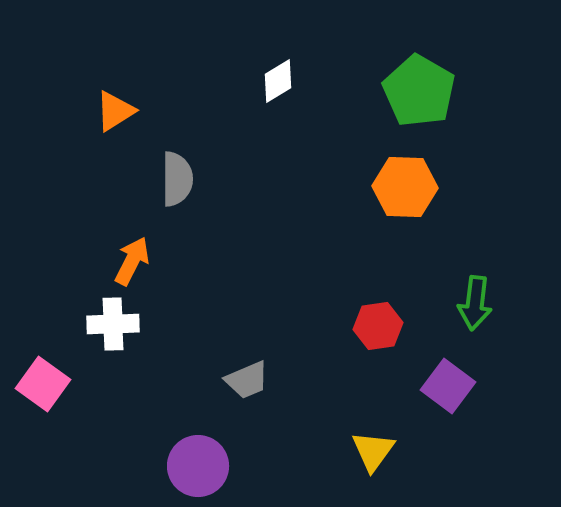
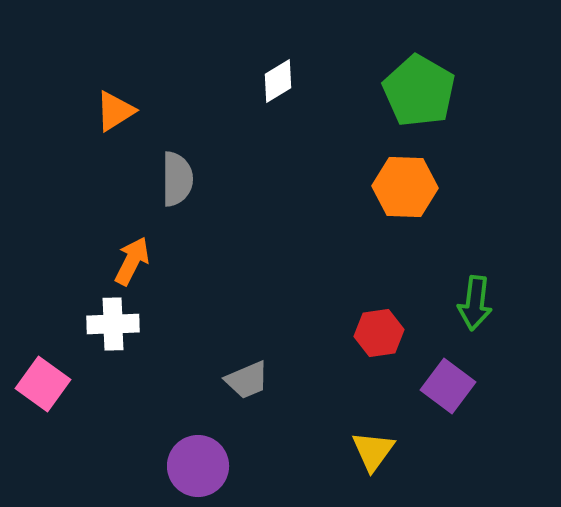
red hexagon: moved 1 px right, 7 px down
